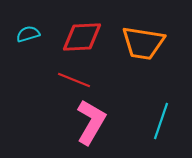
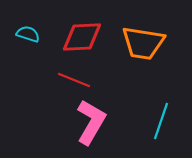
cyan semicircle: rotated 35 degrees clockwise
